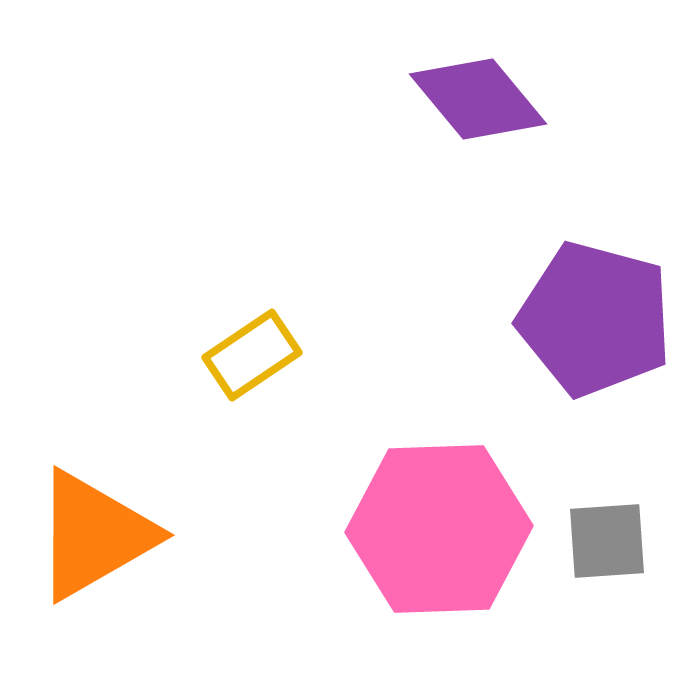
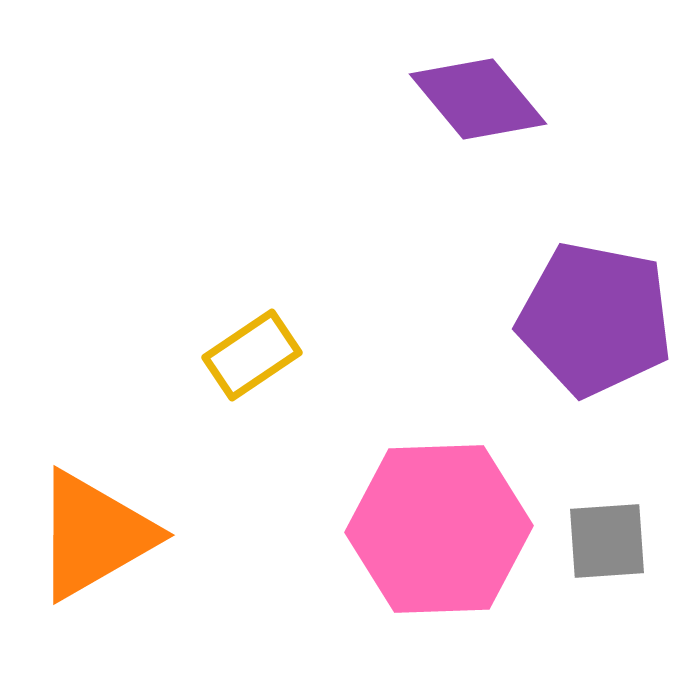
purple pentagon: rotated 4 degrees counterclockwise
